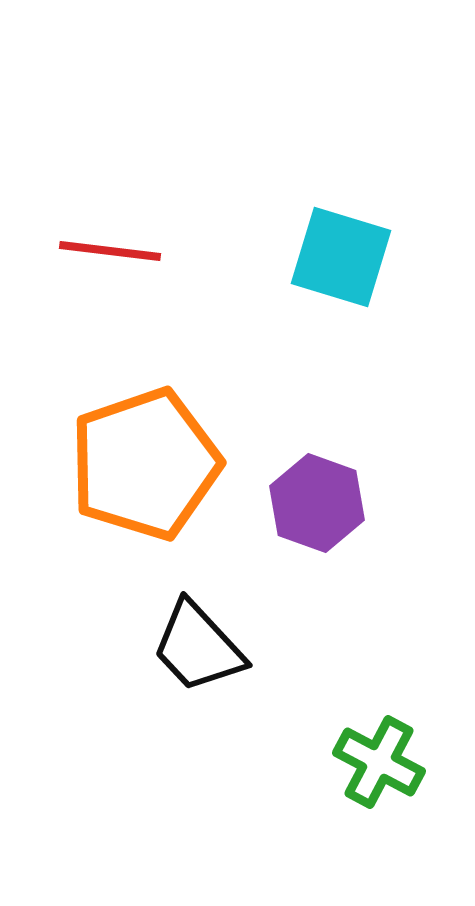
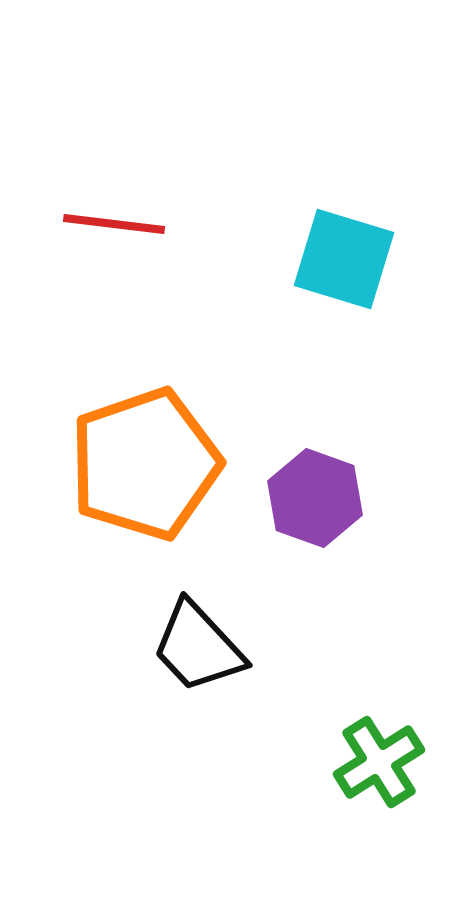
red line: moved 4 px right, 27 px up
cyan square: moved 3 px right, 2 px down
purple hexagon: moved 2 px left, 5 px up
green cross: rotated 30 degrees clockwise
